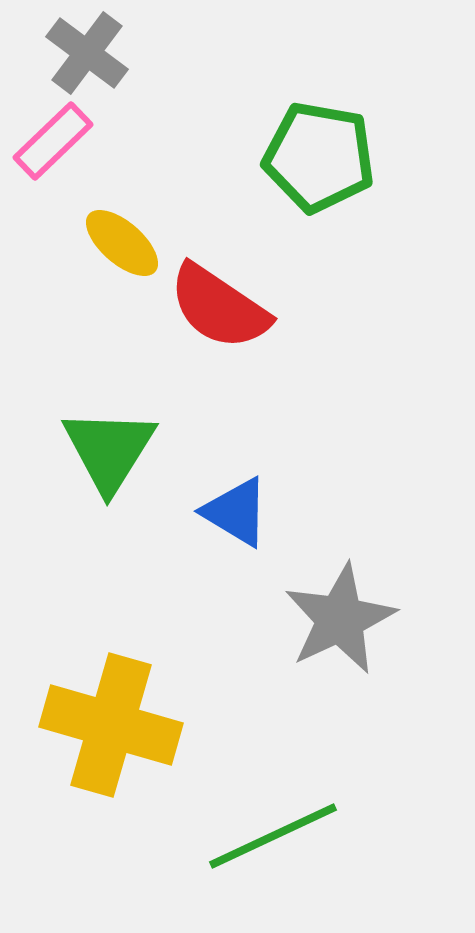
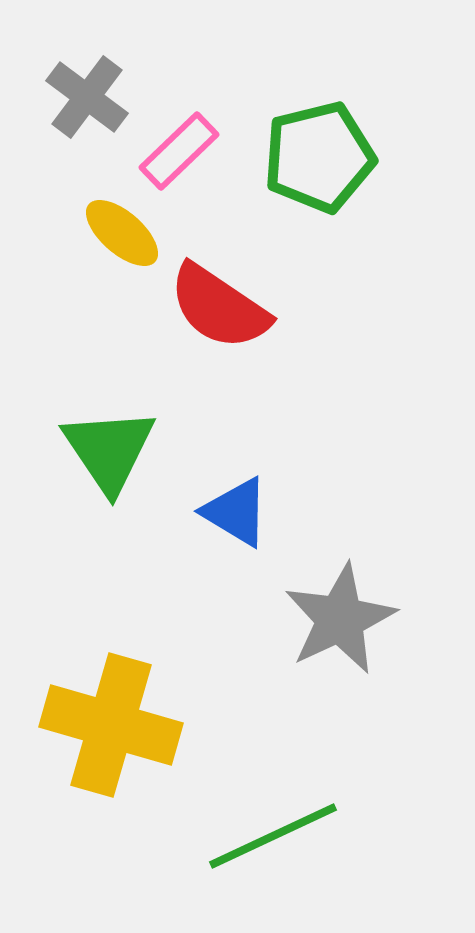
gray cross: moved 44 px down
pink rectangle: moved 126 px right, 10 px down
green pentagon: rotated 24 degrees counterclockwise
yellow ellipse: moved 10 px up
green triangle: rotated 6 degrees counterclockwise
